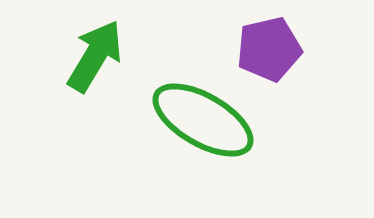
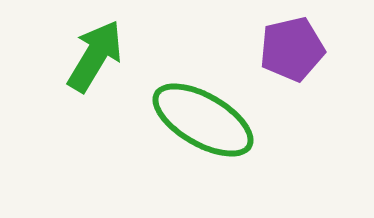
purple pentagon: moved 23 px right
